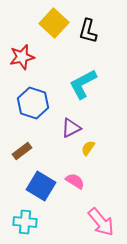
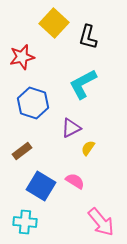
black L-shape: moved 6 px down
